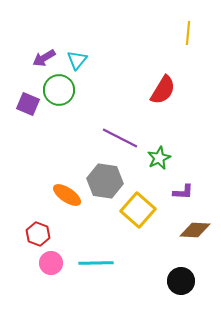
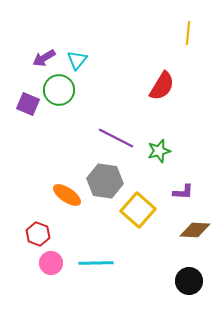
red semicircle: moved 1 px left, 4 px up
purple line: moved 4 px left
green star: moved 7 px up; rotated 10 degrees clockwise
black circle: moved 8 px right
